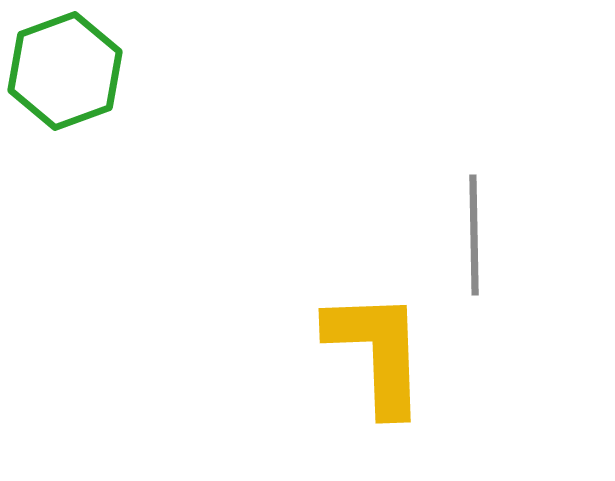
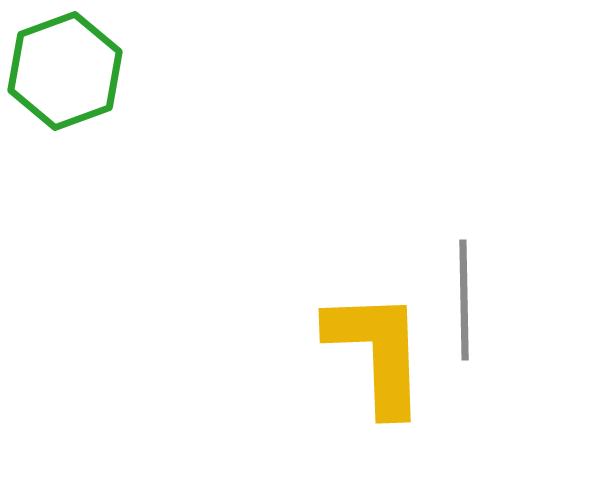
gray line: moved 10 px left, 65 px down
